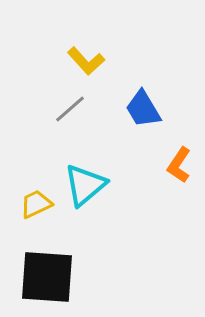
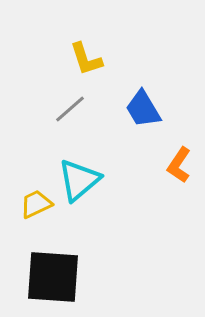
yellow L-shape: moved 2 px up; rotated 24 degrees clockwise
cyan triangle: moved 6 px left, 5 px up
black square: moved 6 px right
